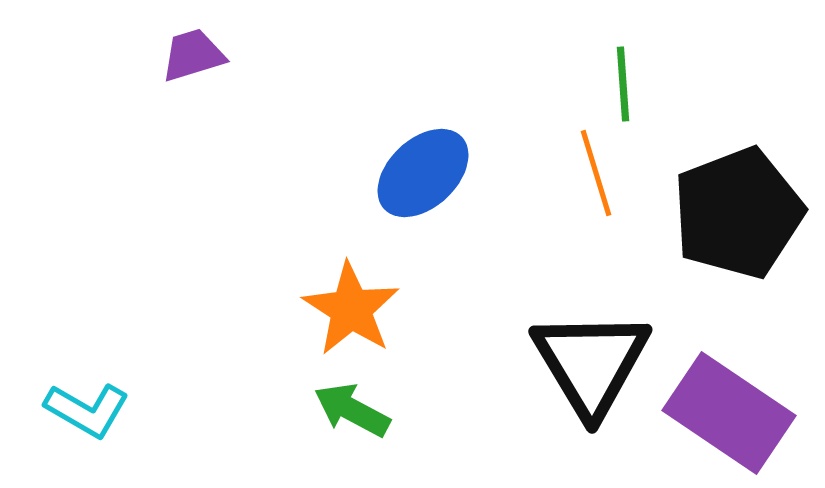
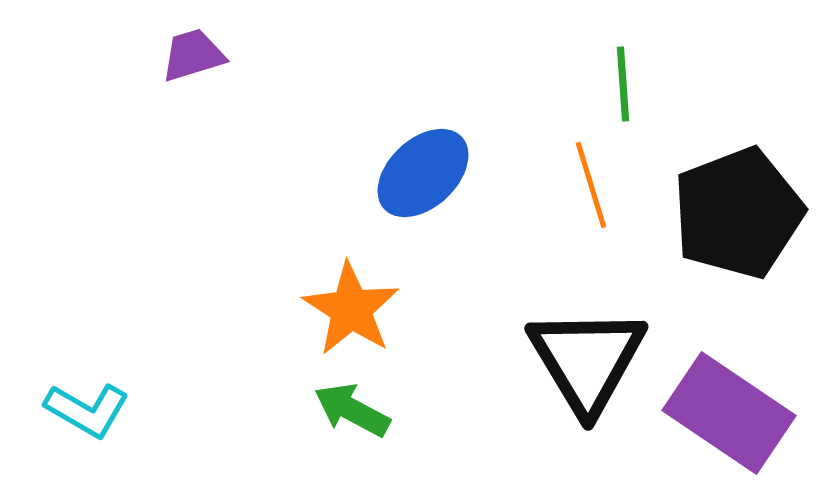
orange line: moved 5 px left, 12 px down
black triangle: moved 4 px left, 3 px up
